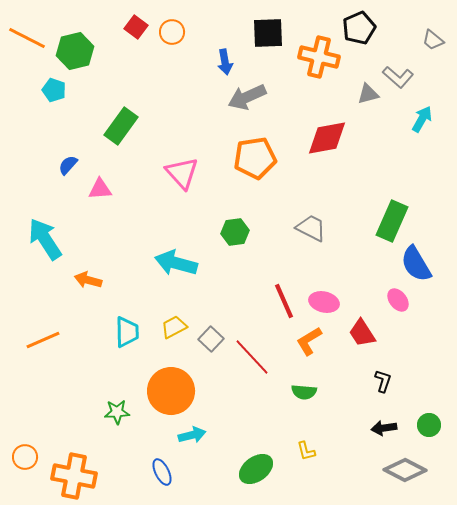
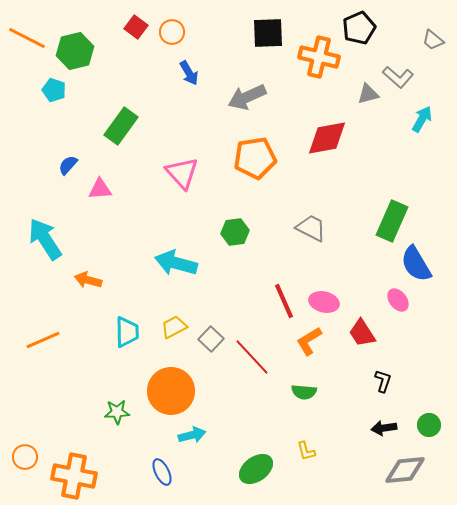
blue arrow at (225, 62): moved 36 px left, 11 px down; rotated 20 degrees counterclockwise
gray diamond at (405, 470): rotated 33 degrees counterclockwise
